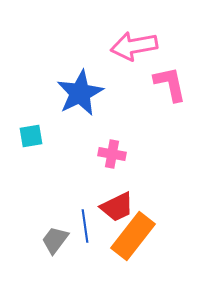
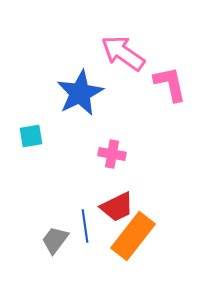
pink arrow: moved 11 px left, 7 px down; rotated 45 degrees clockwise
